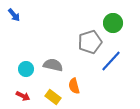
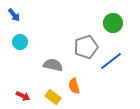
gray pentagon: moved 4 px left, 5 px down
blue line: rotated 10 degrees clockwise
cyan circle: moved 6 px left, 27 px up
